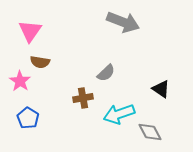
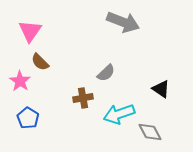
brown semicircle: rotated 36 degrees clockwise
